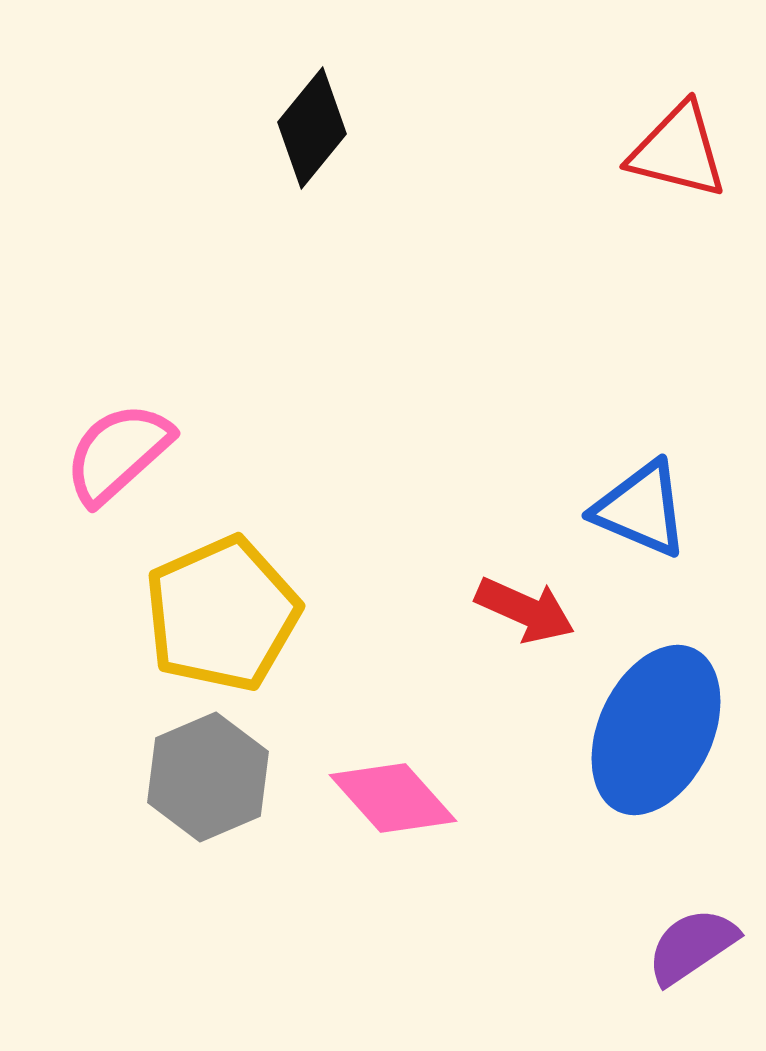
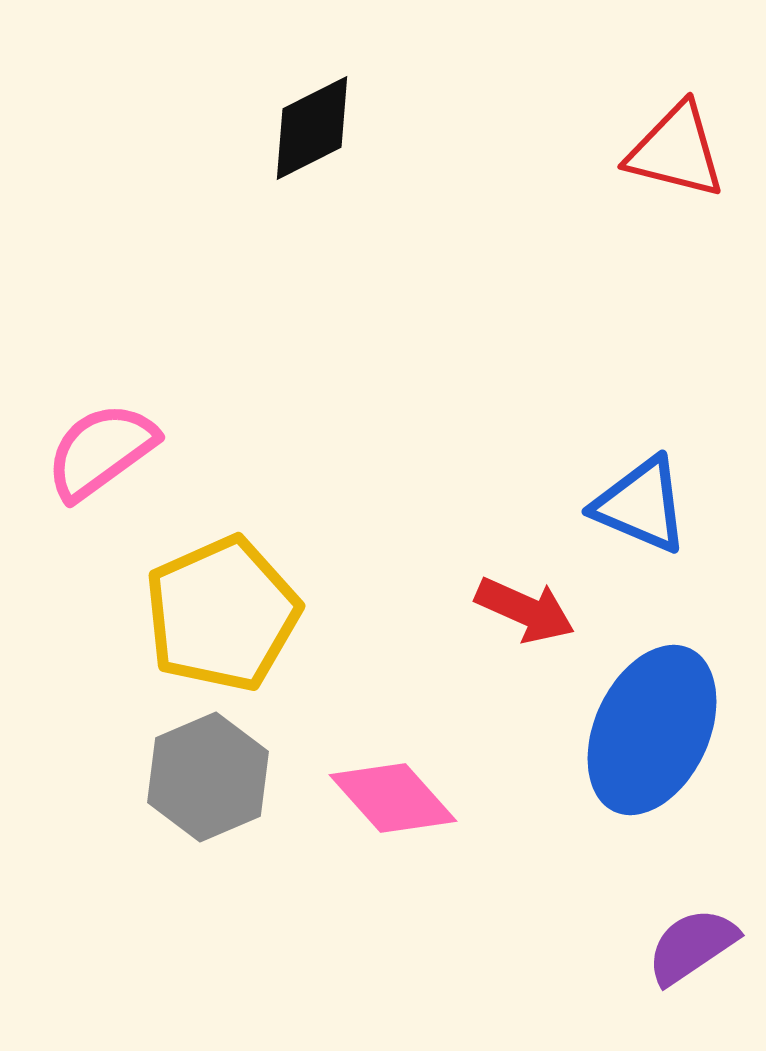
black diamond: rotated 24 degrees clockwise
red triangle: moved 2 px left
pink semicircle: moved 17 px left, 2 px up; rotated 6 degrees clockwise
blue triangle: moved 4 px up
blue ellipse: moved 4 px left
